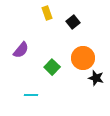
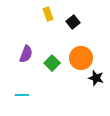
yellow rectangle: moved 1 px right, 1 px down
purple semicircle: moved 5 px right, 4 px down; rotated 18 degrees counterclockwise
orange circle: moved 2 px left
green square: moved 4 px up
cyan line: moved 9 px left
